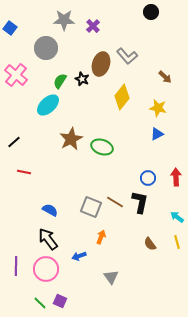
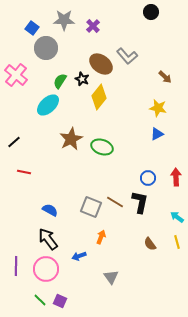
blue square: moved 22 px right
brown ellipse: rotated 70 degrees counterclockwise
yellow diamond: moved 23 px left
green line: moved 3 px up
